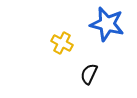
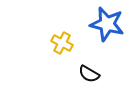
black semicircle: rotated 85 degrees counterclockwise
